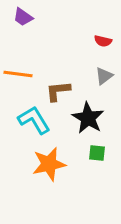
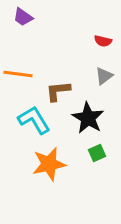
green square: rotated 30 degrees counterclockwise
